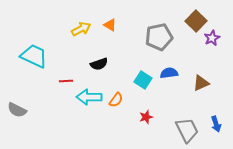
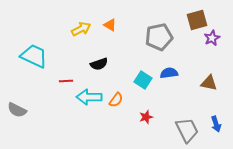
brown square: moved 1 px right, 1 px up; rotated 30 degrees clockwise
brown triangle: moved 8 px right; rotated 36 degrees clockwise
